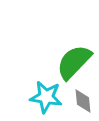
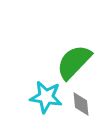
gray diamond: moved 2 px left, 3 px down
